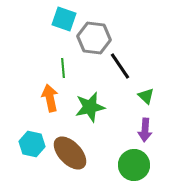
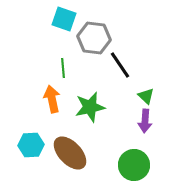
black line: moved 1 px up
orange arrow: moved 2 px right, 1 px down
purple arrow: moved 9 px up
cyan hexagon: moved 1 px left, 1 px down; rotated 15 degrees counterclockwise
